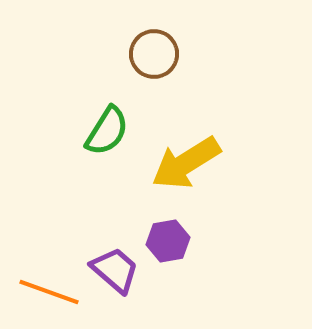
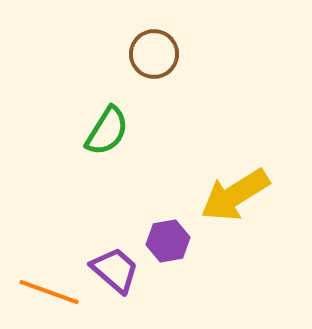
yellow arrow: moved 49 px right, 32 px down
